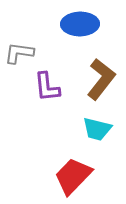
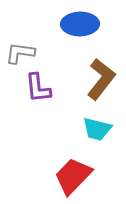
gray L-shape: moved 1 px right
purple L-shape: moved 9 px left, 1 px down
